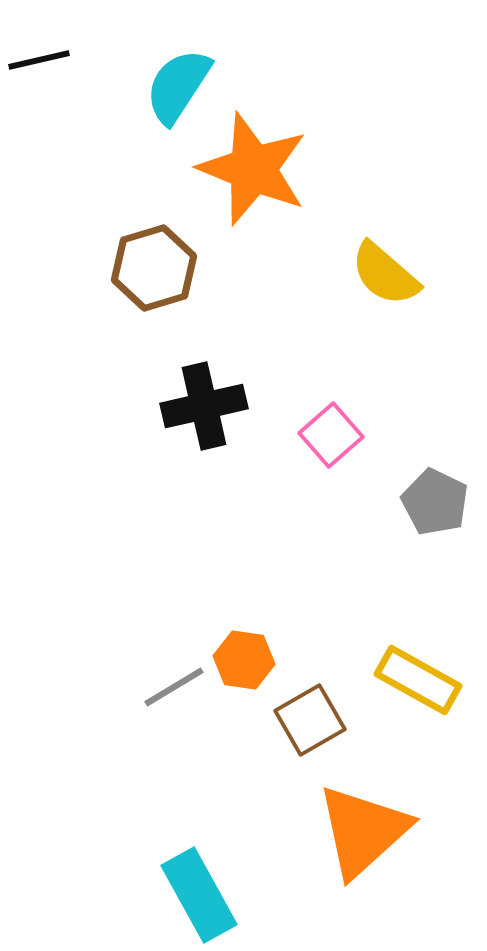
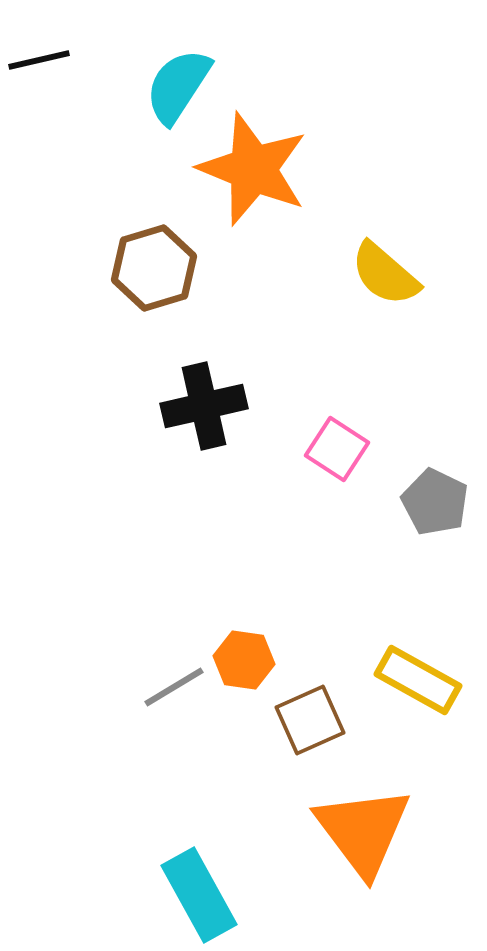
pink square: moved 6 px right, 14 px down; rotated 16 degrees counterclockwise
brown square: rotated 6 degrees clockwise
orange triangle: rotated 25 degrees counterclockwise
